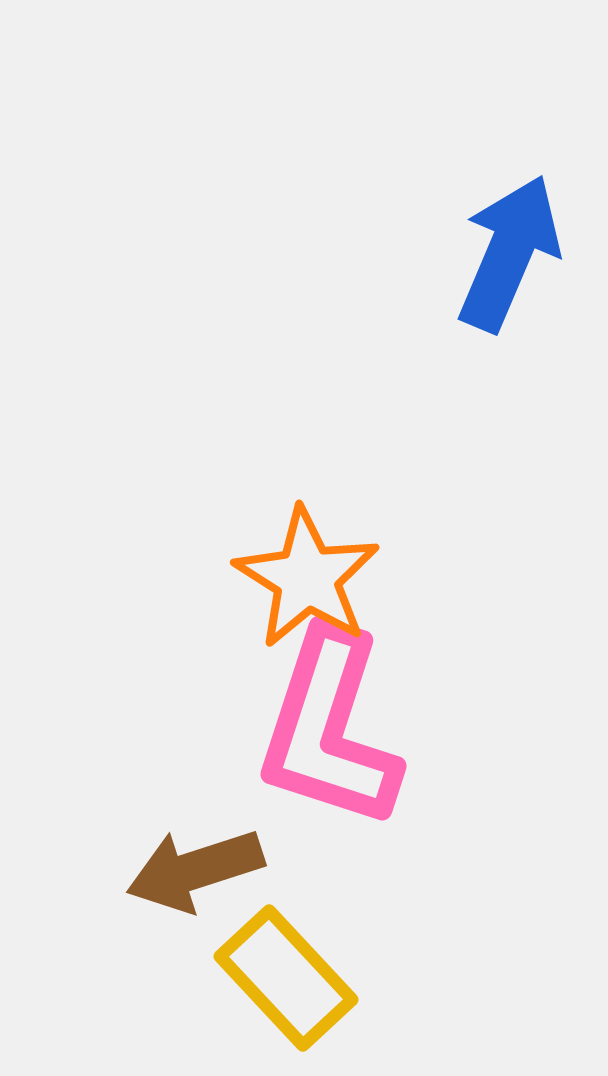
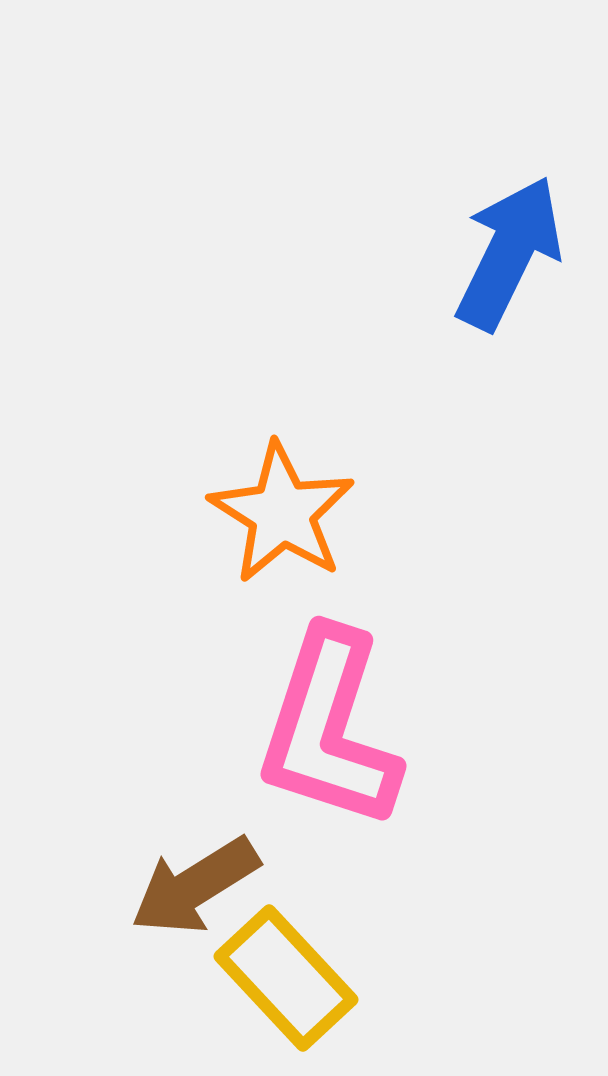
blue arrow: rotated 3 degrees clockwise
orange star: moved 25 px left, 65 px up
brown arrow: moved 16 px down; rotated 14 degrees counterclockwise
